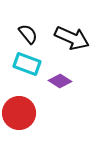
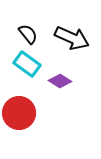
cyan rectangle: rotated 16 degrees clockwise
